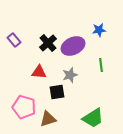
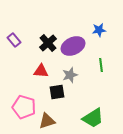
red triangle: moved 2 px right, 1 px up
brown triangle: moved 1 px left, 2 px down
